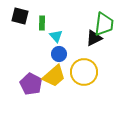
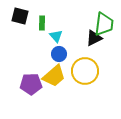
yellow circle: moved 1 px right, 1 px up
purple pentagon: rotated 30 degrees counterclockwise
